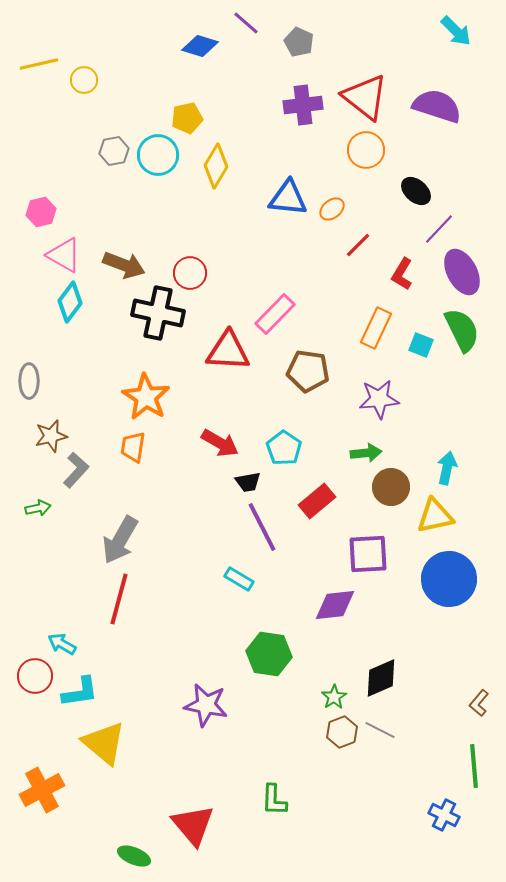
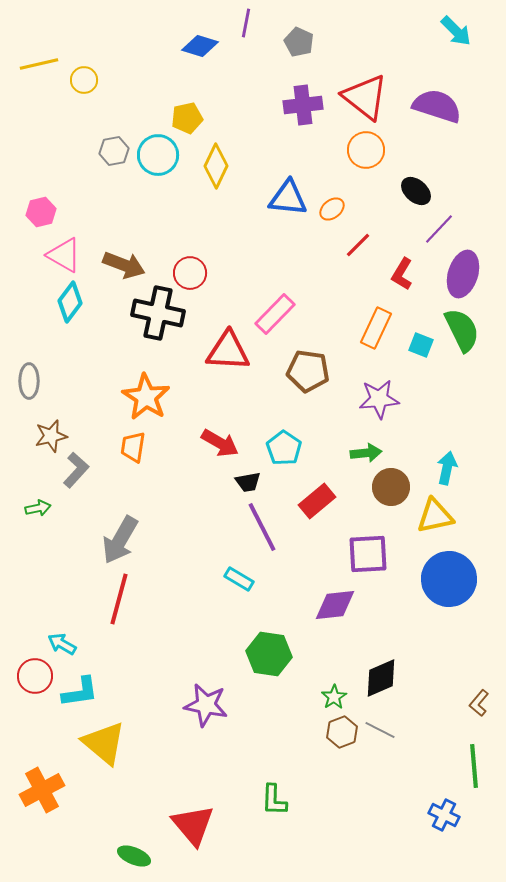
purple line at (246, 23): rotated 60 degrees clockwise
yellow diamond at (216, 166): rotated 6 degrees counterclockwise
purple ellipse at (462, 272): moved 1 px right, 2 px down; rotated 45 degrees clockwise
